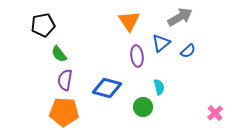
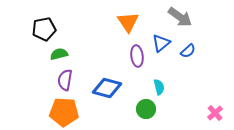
gray arrow: rotated 65 degrees clockwise
orange triangle: moved 1 px left, 1 px down
black pentagon: moved 1 px right, 4 px down
green semicircle: rotated 114 degrees clockwise
green circle: moved 3 px right, 2 px down
